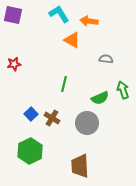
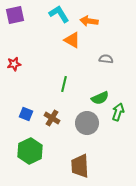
purple square: moved 2 px right; rotated 24 degrees counterclockwise
green arrow: moved 5 px left, 22 px down; rotated 36 degrees clockwise
blue square: moved 5 px left; rotated 24 degrees counterclockwise
